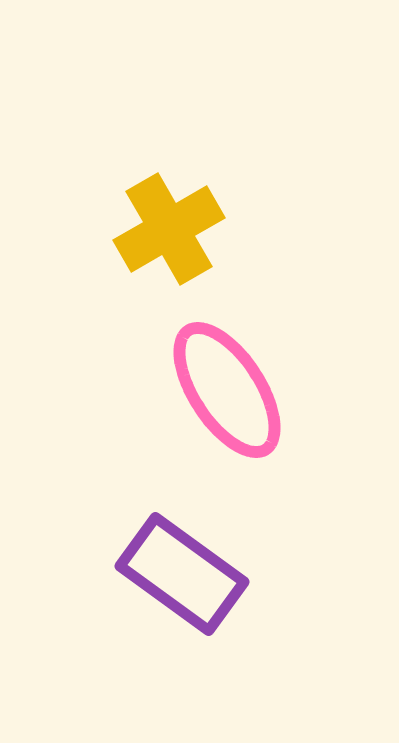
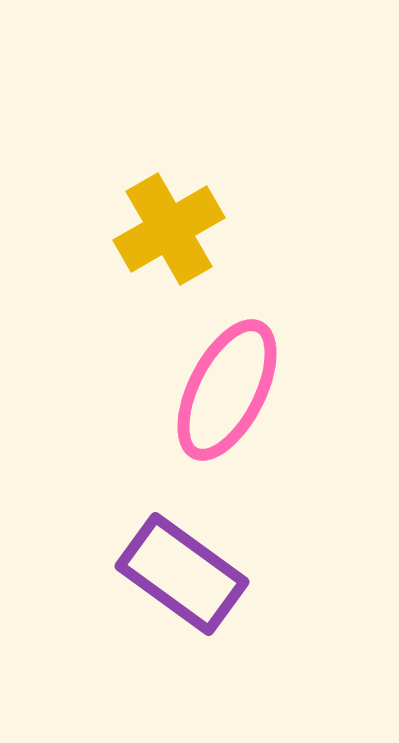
pink ellipse: rotated 60 degrees clockwise
